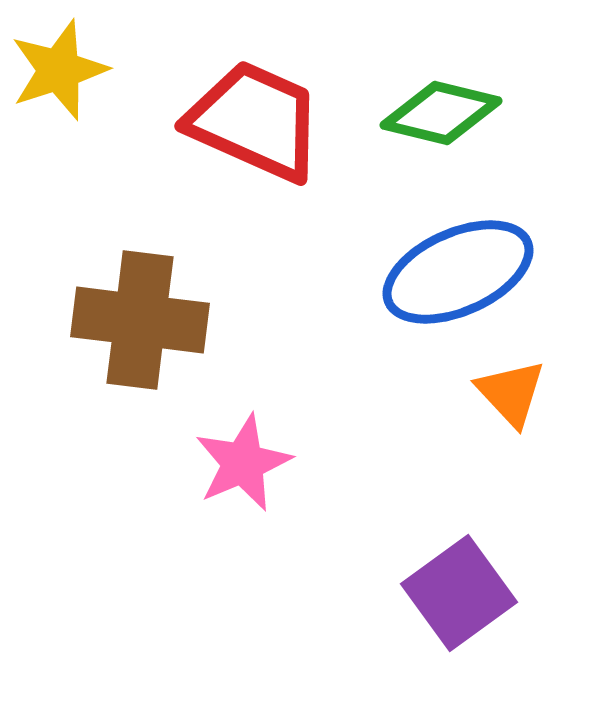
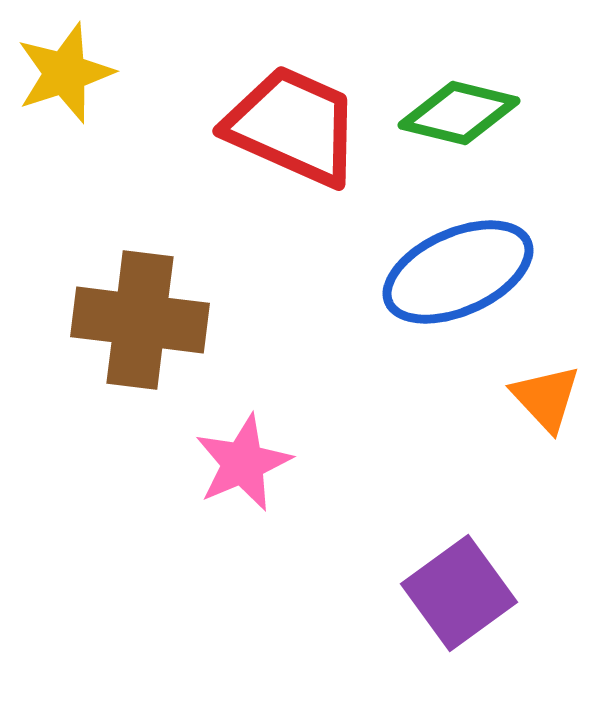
yellow star: moved 6 px right, 3 px down
green diamond: moved 18 px right
red trapezoid: moved 38 px right, 5 px down
orange triangle: moved 35 px right, 5 px down
